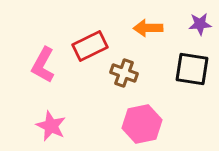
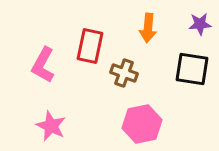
orange arrow: rotated 84 degrees counterclockwise
red rectangle: rotated 52 degrees counterclockwise
